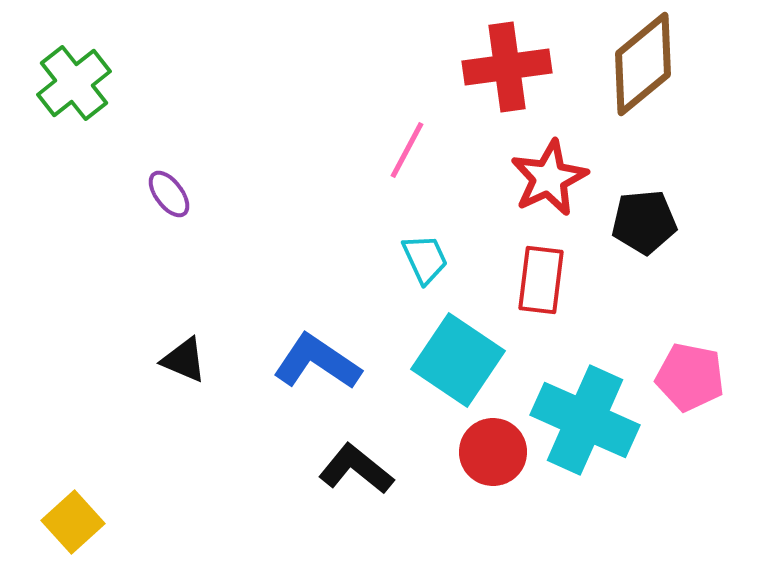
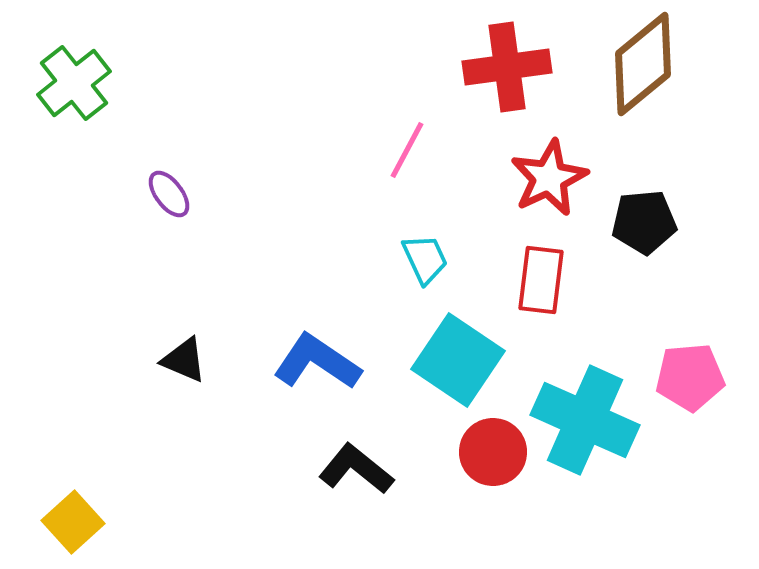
pink pentagon: rotated 16 degrees counterclockwise
